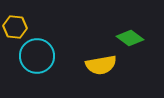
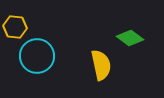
yellow semicircle: rotated 92 degrees counterclockwise
